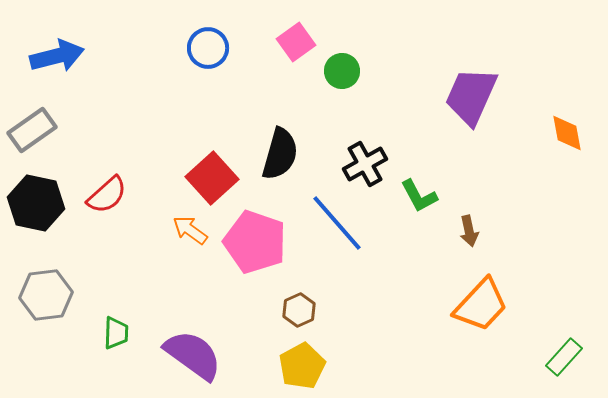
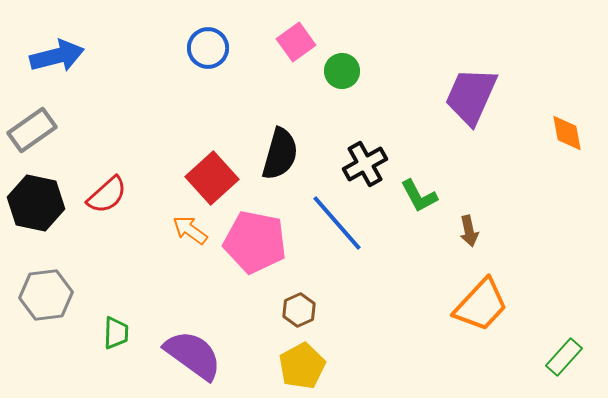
pink pentagon: rotated 8 degrees counterclockwise
